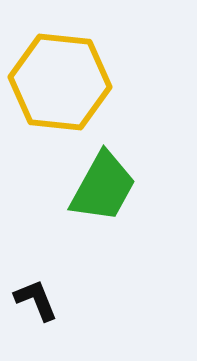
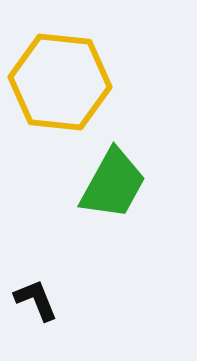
green trapezoid: moved 10 px right, 3 px up
